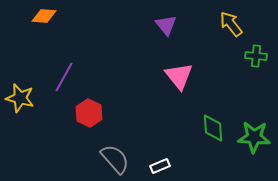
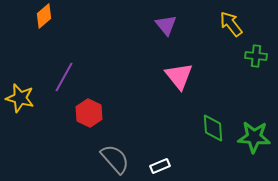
orange diamond: rotated 45 degrees counterclockwise
